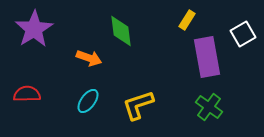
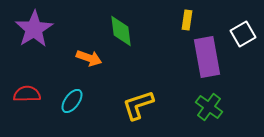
yellow rectangle: rotated 24 degrees counterclockwise
cyan ellipse: moved 16 px left
